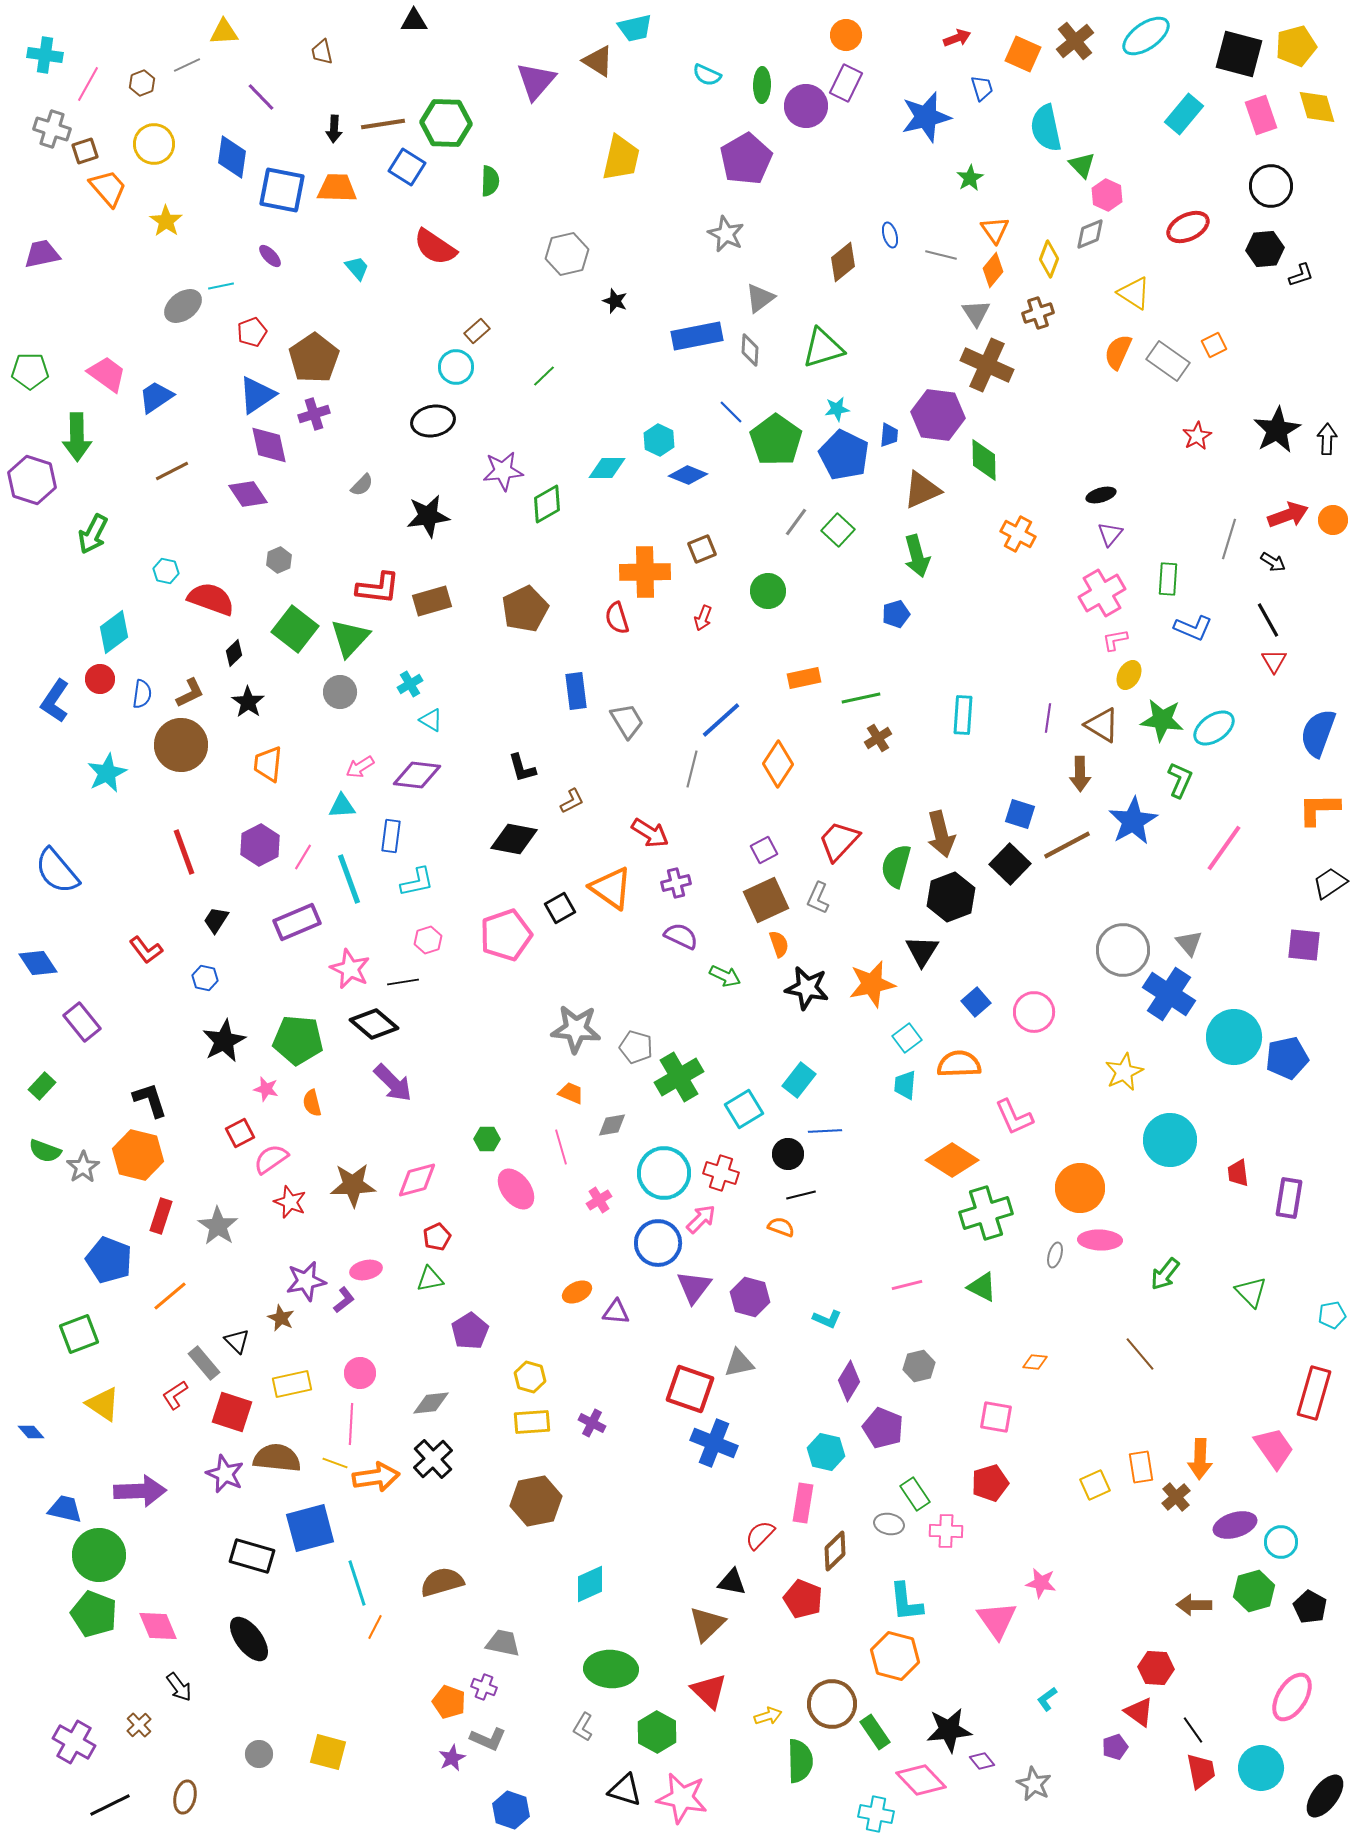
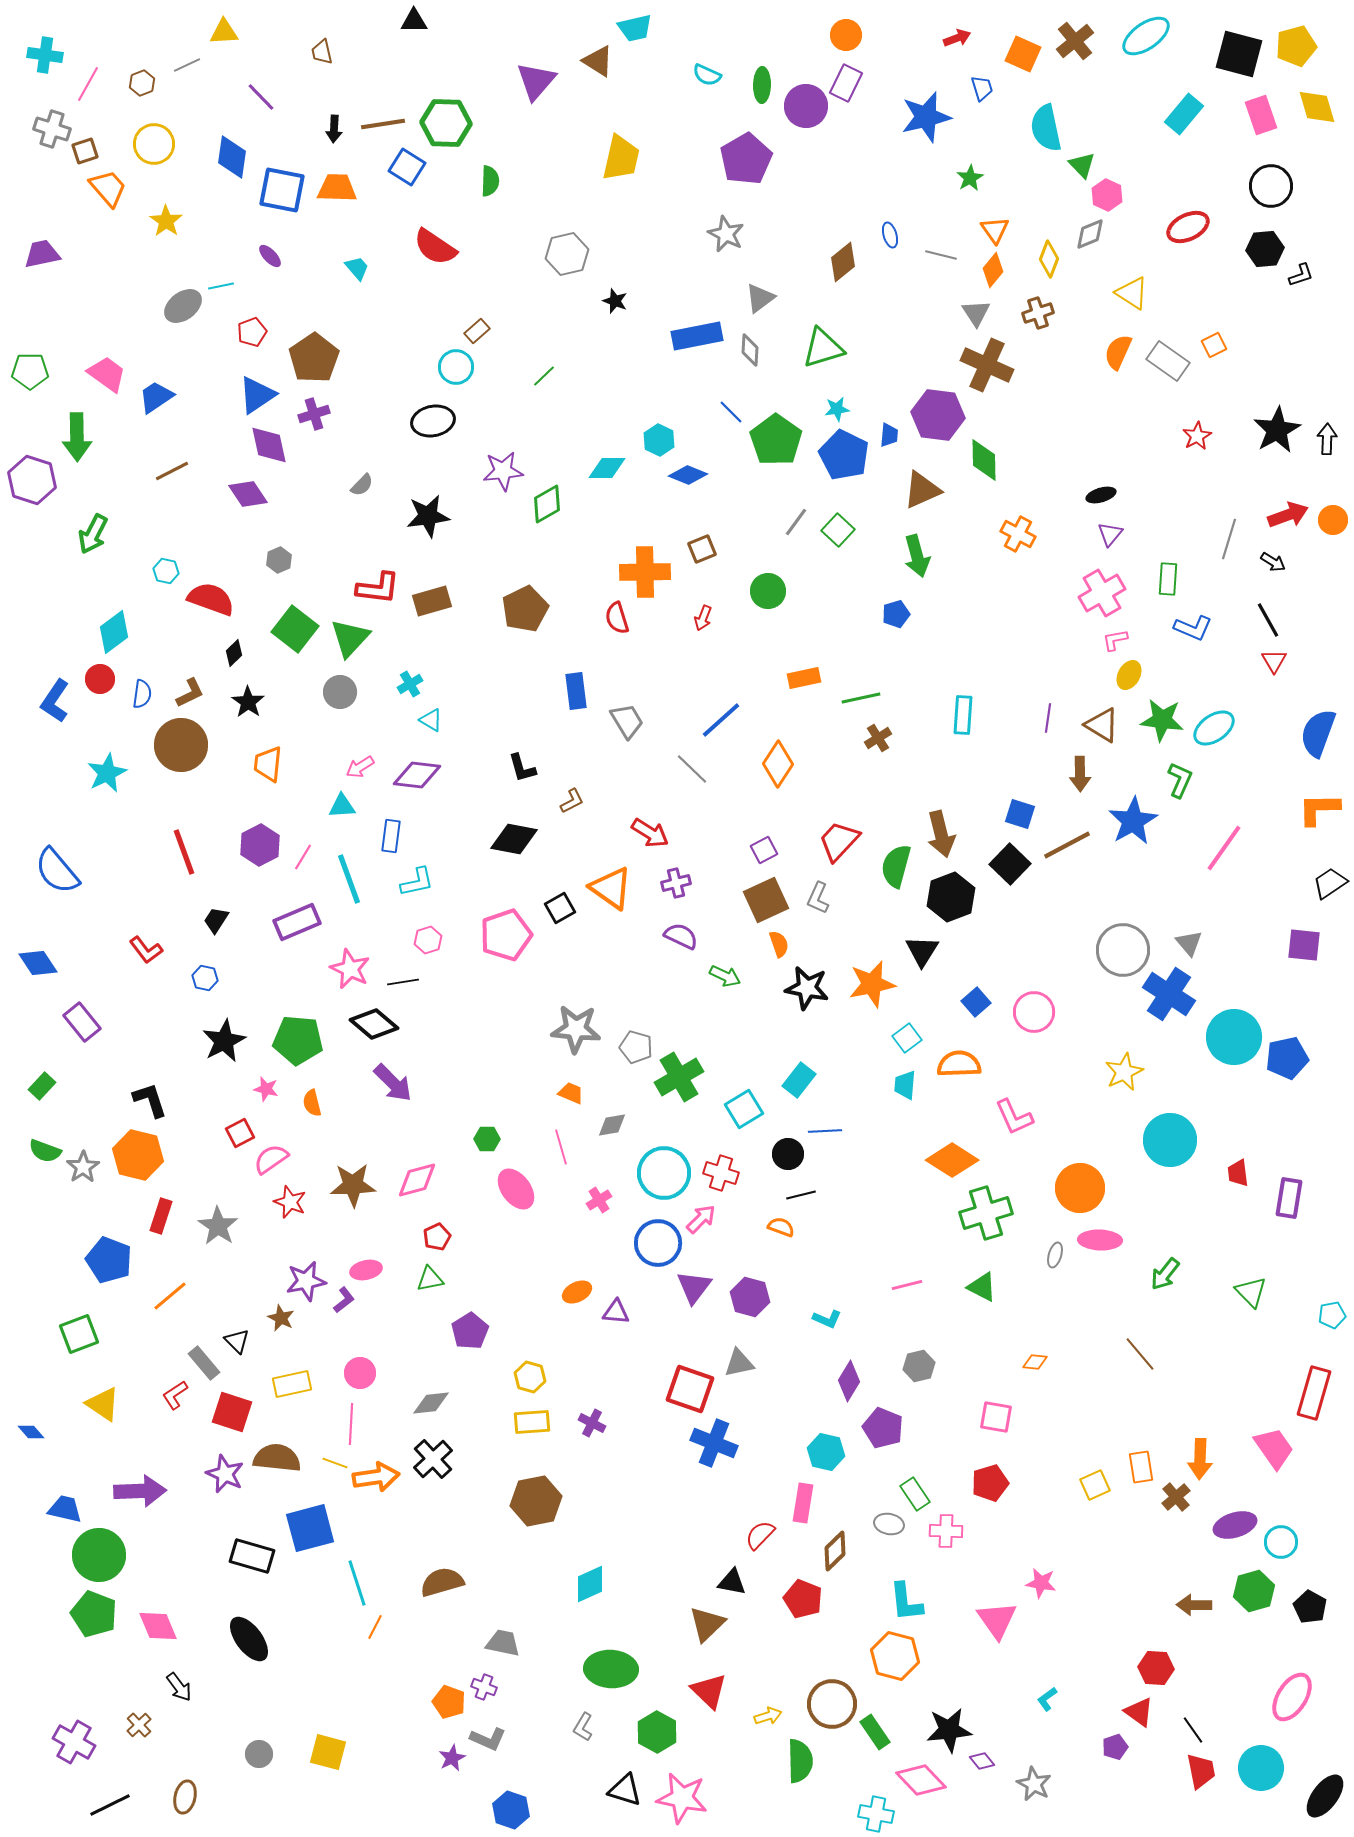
yellow triangle at (1134, 293): moved 2 px left
gray line at (692, 769): rotated 60 degrees counterclockwise
